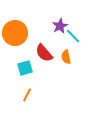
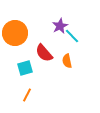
cyan line: moved 1 px left
orange semicircle: moved 1 px right, 4 px down
